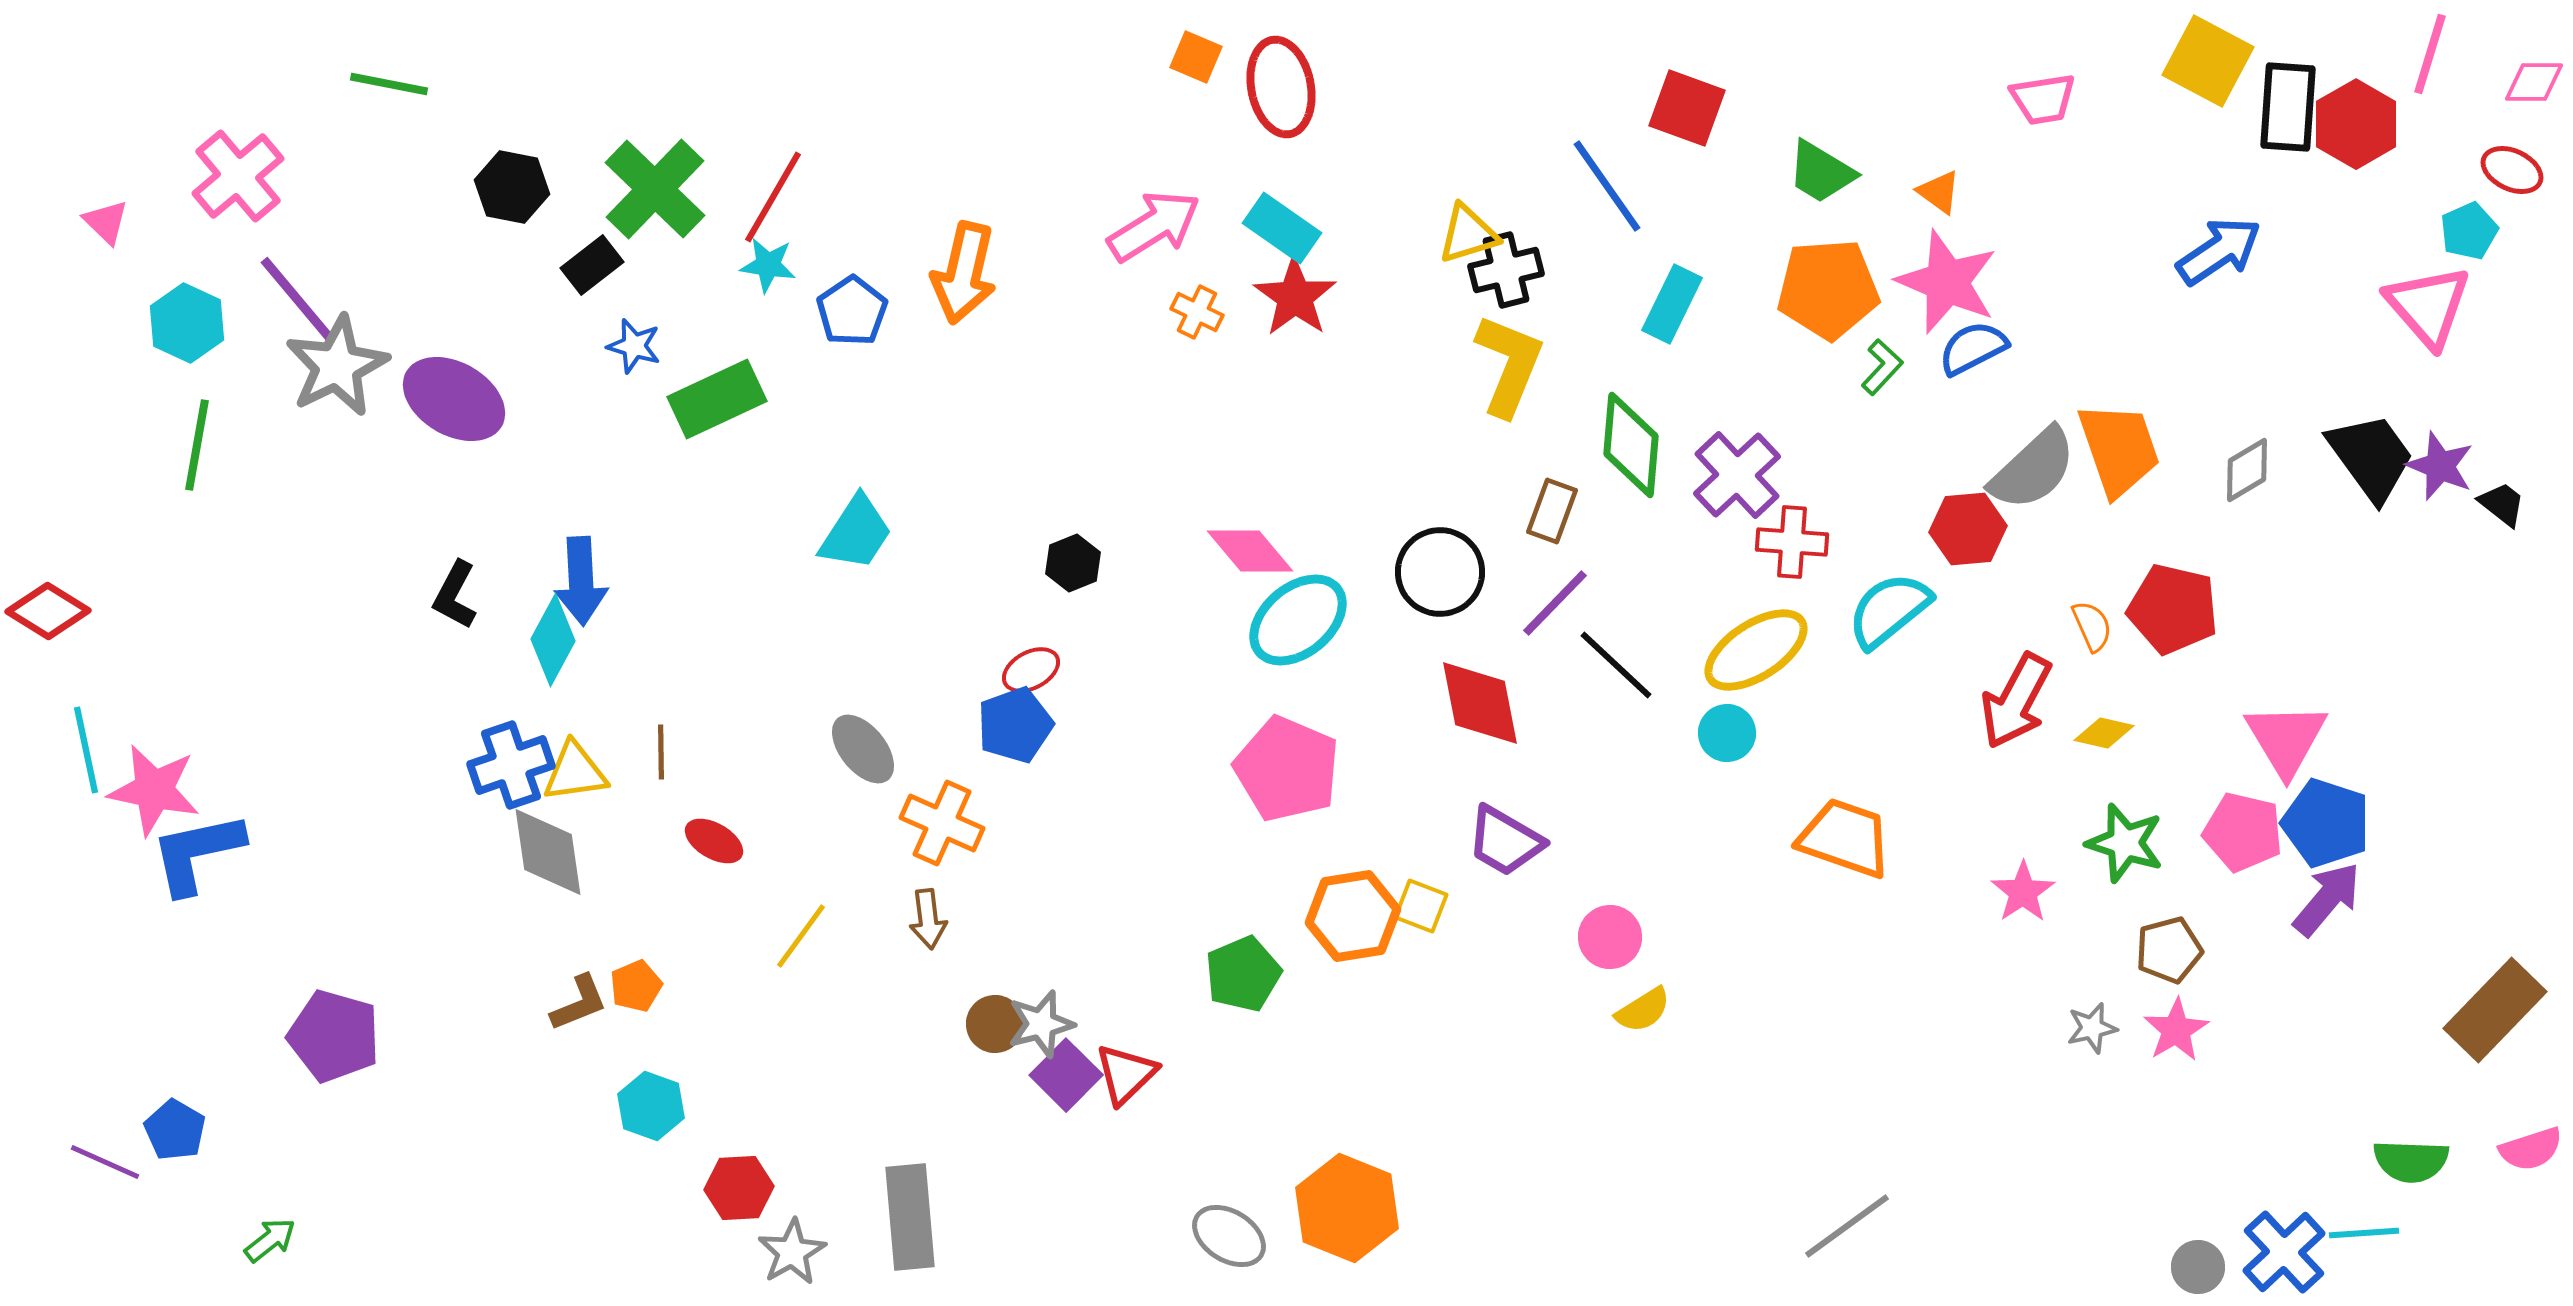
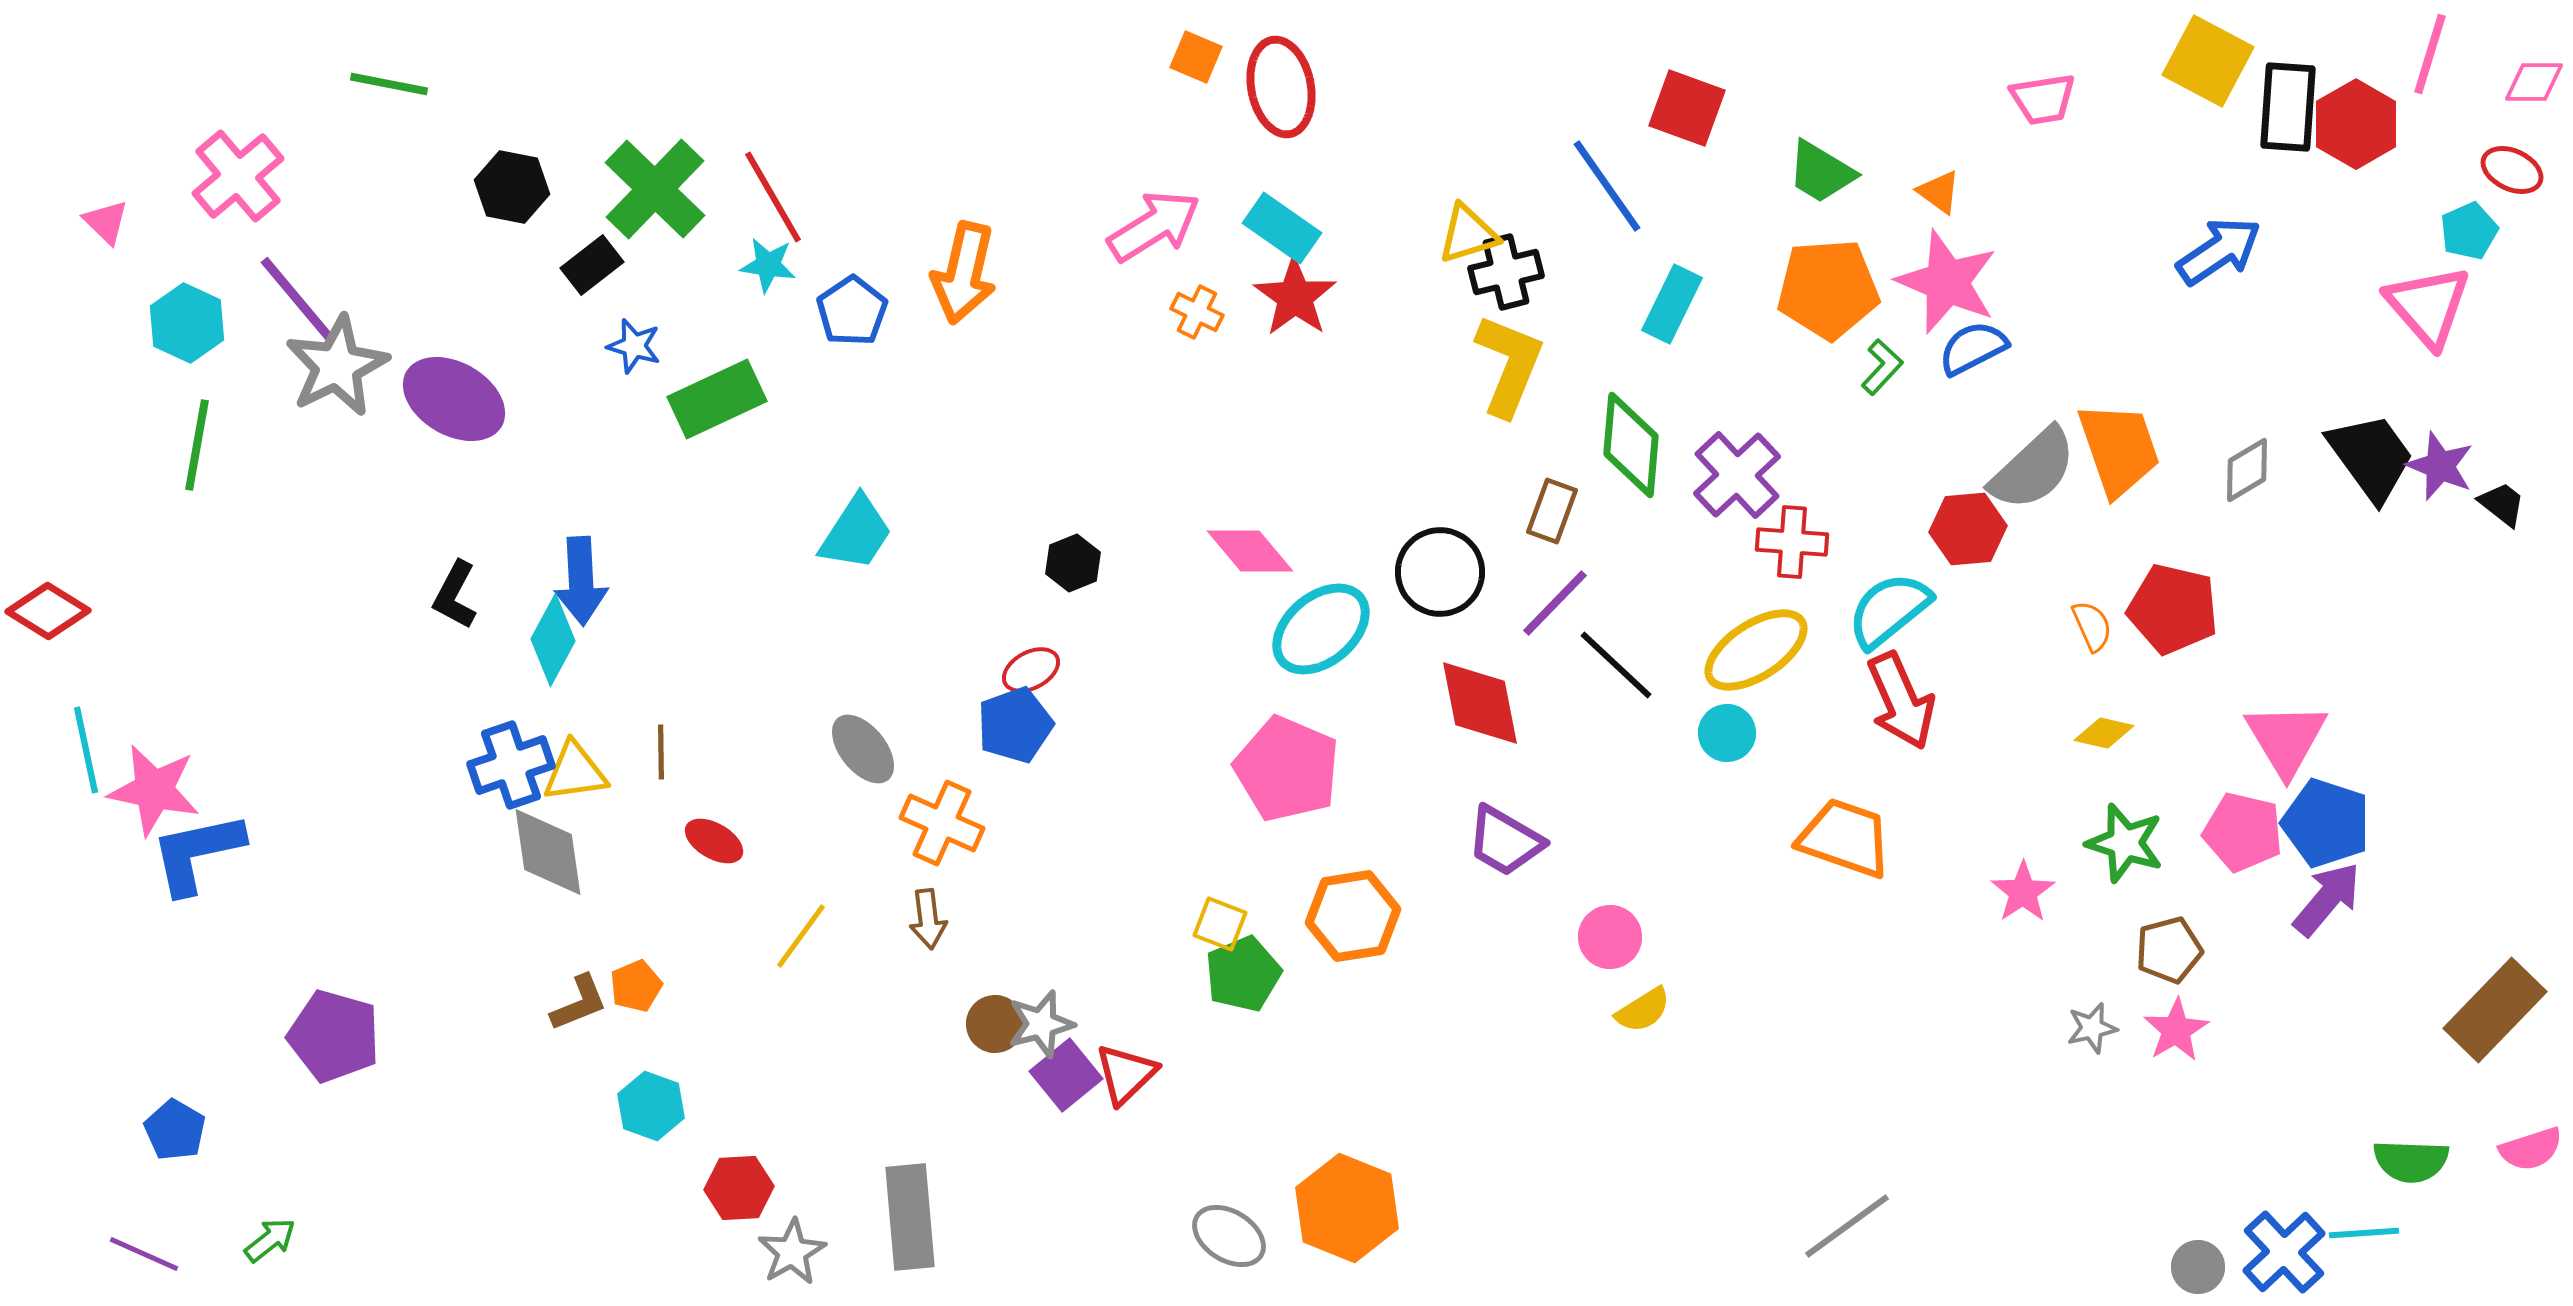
red line at (773, 197): rotated 60 degrees counterclockwise
black cross at (1506, 270): moved 2 px down
cyan ellipse at (1298, 620): moved 23 px right, 9 px down
red arrow at (2016, 701): moved 115 px left; rotated 52 degrees counterclockwise
yellow square at (1421, 906): moved 201 px left, 18 px down
purple square at (1066, 1075): rotated 6 degrees clockwise
purple line at (105, 1162): moved 39 px right, 92 px down
